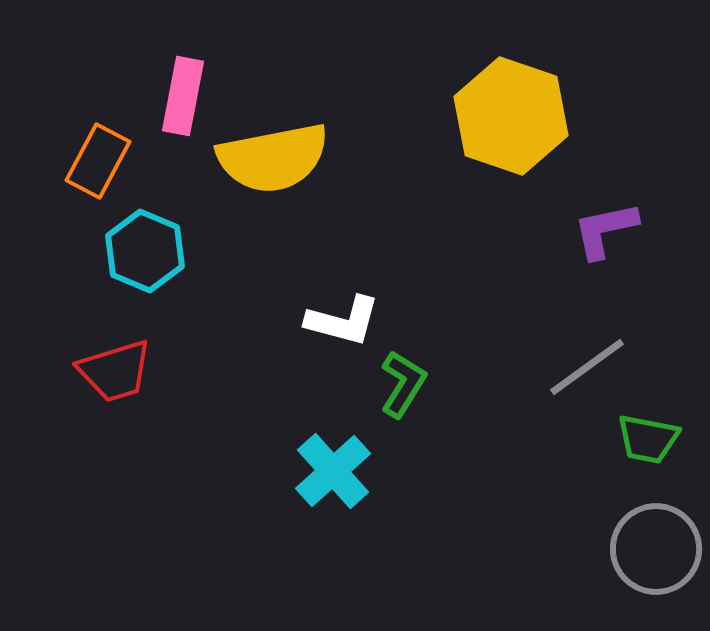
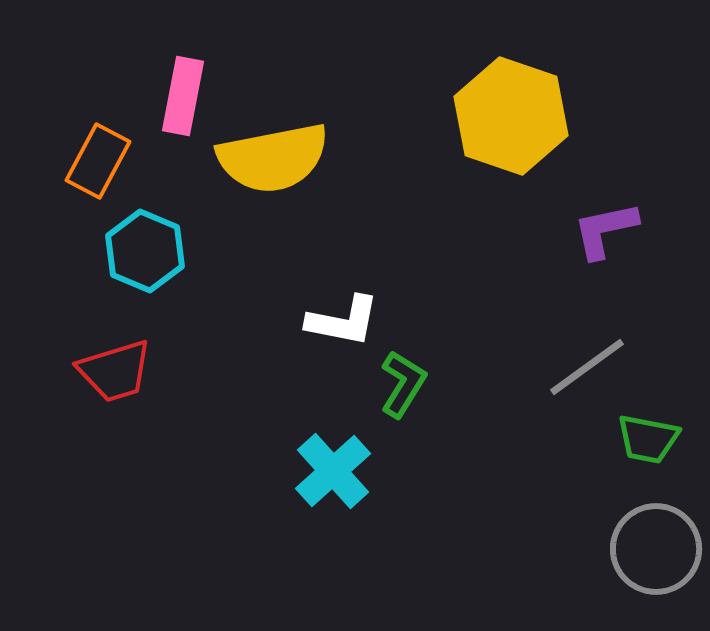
white L-shape: rotated 4 degrees counterclockwise
